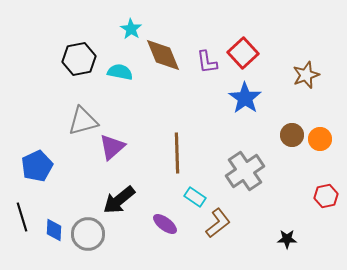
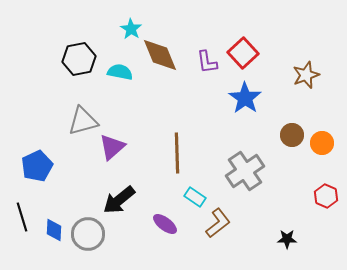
brown diamond: moved 3 px left
orange circle: moved 2 px right, 4 px down
red hexagon: rotated 25 degrees counterclockwise
